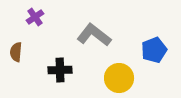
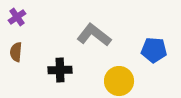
purple cross: moved 18 px left
blue pentagon: rotated 25 degrees clockwise
yellow circle: moved 3 px down
